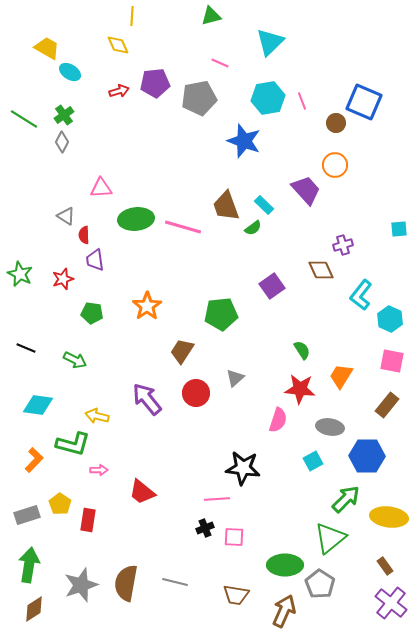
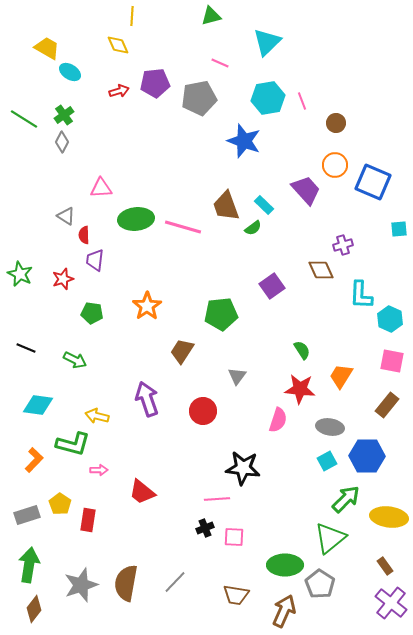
cyan triangle at (270, 42): moved 3 px left
blue square at (364, 102): moved 9 px right, 80 px down
purple trapezoid at (95, 260): rotated 15 degrees clockwise
cyan L-shape at (361, 295): rotated 36 degrees counterclockwise
gray triangle at (235, 378): moved 2 px right, 2 px up; rotated 12 degrees counterclockwise
red circle at (196, 393): moved 7 px right, 18 px down
purple arrow at (147, 399): rotated 20 degrees clockwise
cyan square at (313, 461): moved 14 px right
gray line at (175, 582): rotated 60 degrees counterclockwise
brown diamond at (34, 609): rotated 20 degrees counterclockwise
